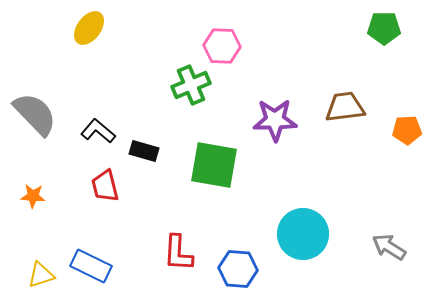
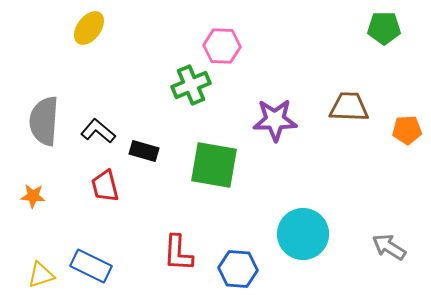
brown trapezoid: moved 4 px right; rotated 9 degrees clockwise
gray semicircle: moved 9 px right, 7 px down; rotated 132 degrees counterclockwise
